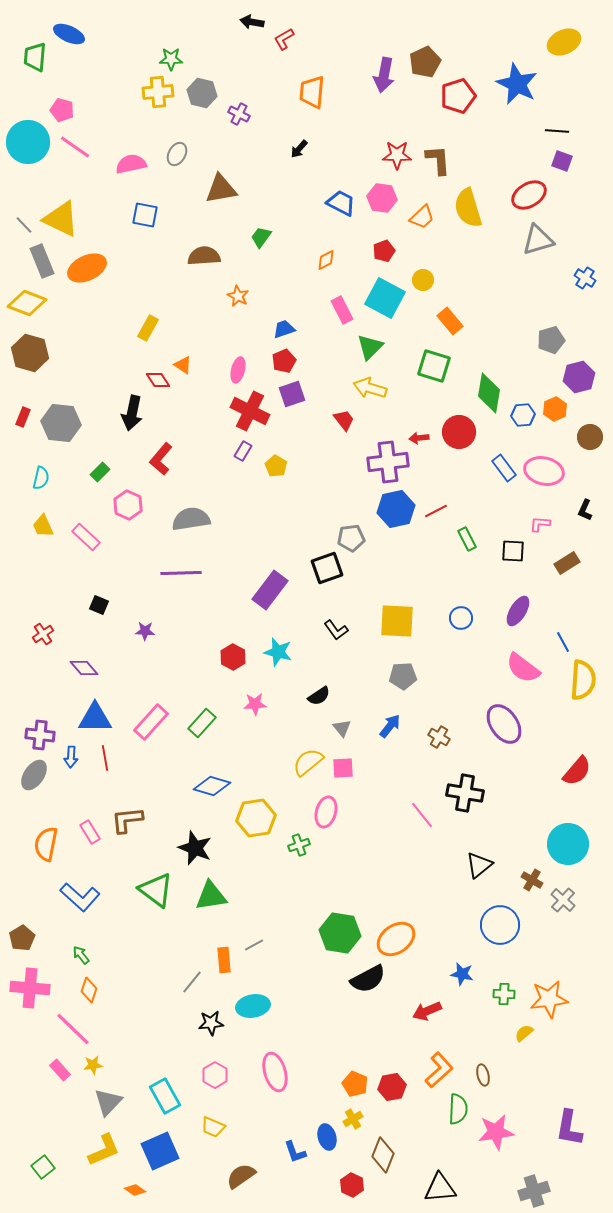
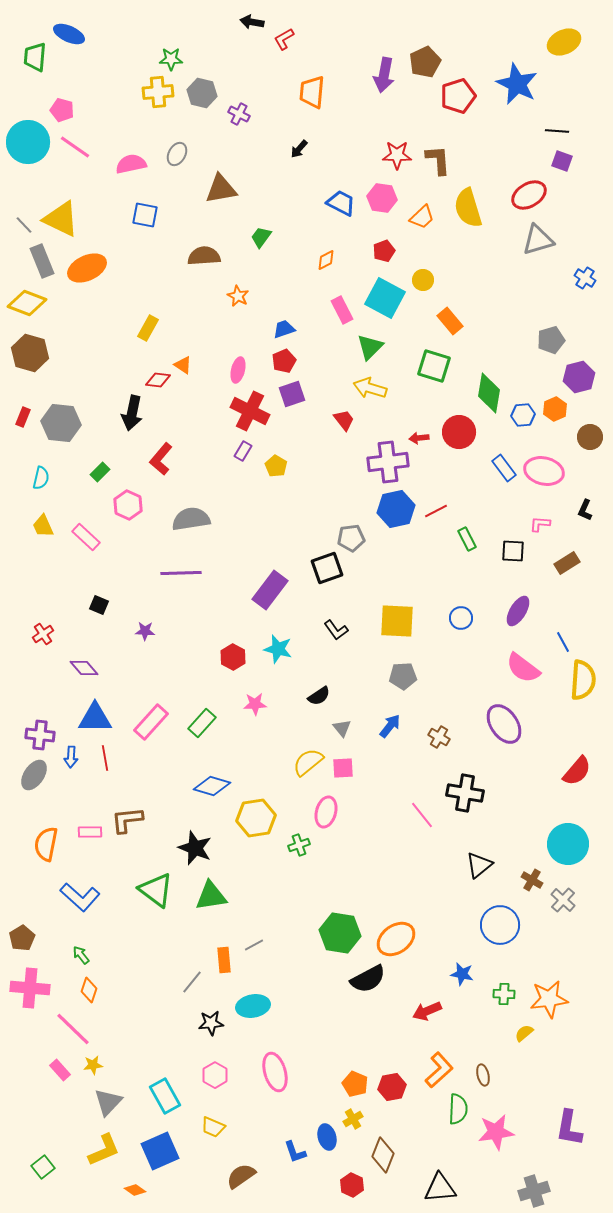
red diamond at (158, 380): rotated 50 degrees counterclockwise
cyan star at (278, 652): moved 3 px up
pink rectangle at (90, 832): rotated 60 degrees counterclockwise
